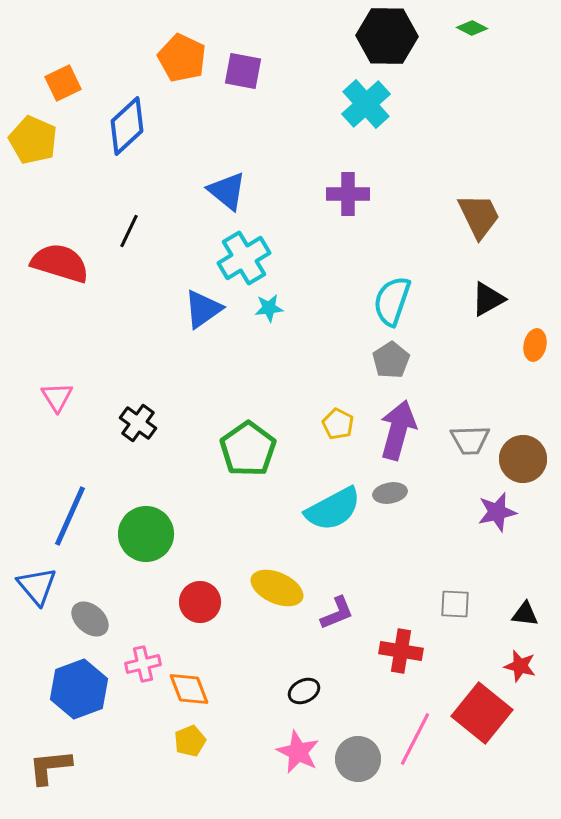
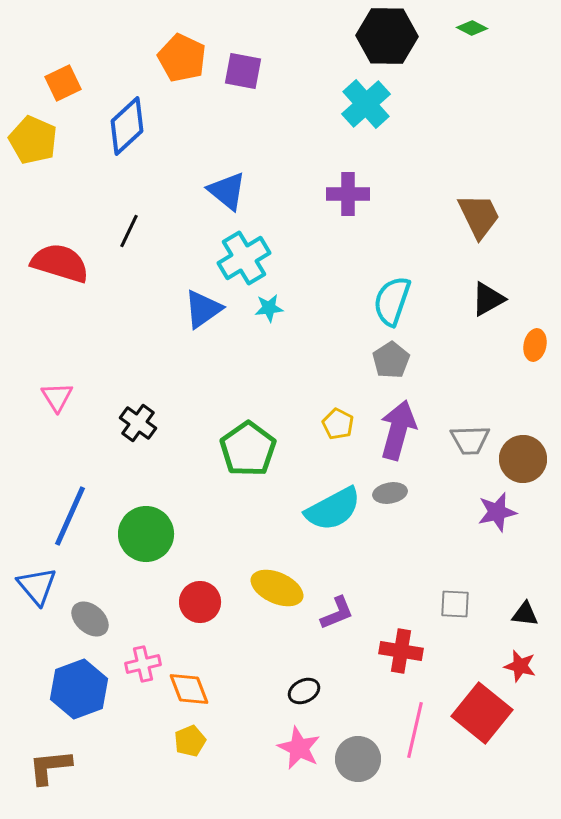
pink line at (415, 739): moved 9 px up; rotated 14 degrees counterclockwise
pink star at (298, 752): moved 1 px right, 4 px up
